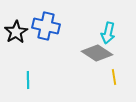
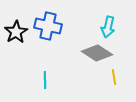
blue cross: moved 2 px right
cyan arrow: moved 6 px up
cyan line: moved 17 px right
